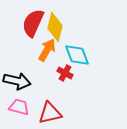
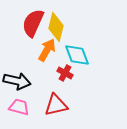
yellow diamond: moved 1 px right
red triangle: moved 6 px right, 8 px up
